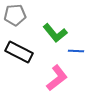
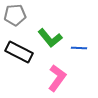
green L-shape: moved 5 px left, 5 px down
blue line: moved 3 px right, 3 px up
pink L-shape: rotated 16 degrees counterclockwise
